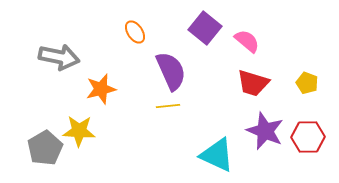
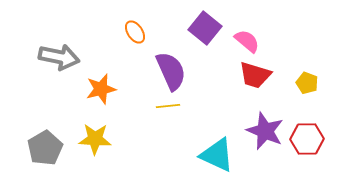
red trapezoid: moved 2 px right, 8 px up
yellow star: moved 16 px right, 8 px down
red hexagon: moved 1 px left, 2 px down
